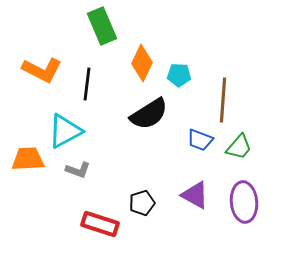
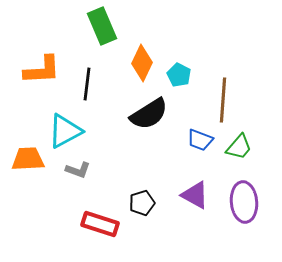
orange L-shape: rotated 30 degrees counterclockwise
cyan pentagon: rotated 25 degrees clockwise
